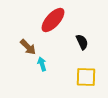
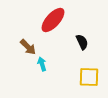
yellow square: moved 3 px right
